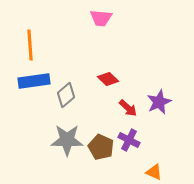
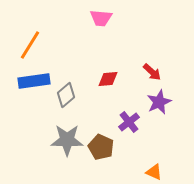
orange line: rotated 36 degrees clockwise
red diamond: rotated 50 degrees counterclockwise
red arrow: moved 24 px right, 36 px up
purple cross: moved 18 px up; rotated 25 degrees clockwise
